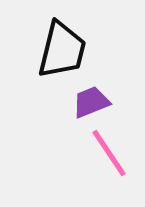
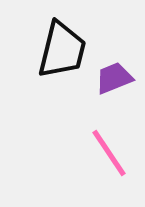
purple trapezoid: moved 23 px right, 24 px up
